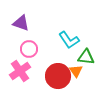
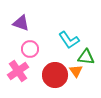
pink circle: moved 1 px right
pink cross: moved 2 px left
red circle: moved 3 px left, 1 px up
